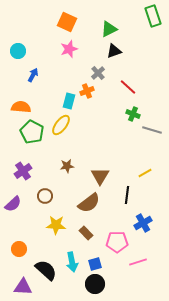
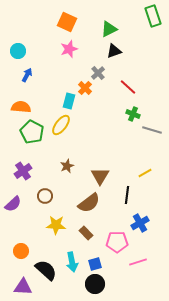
blue arrow: moved 6 px left
orange cross: moved 2 px left, 3 px up; rotated 24 degrees counterclockwise
brown star: rotated 16 degrees counterclockwise
blue cross: moved 3 px left
orange circle: moved 2 px right, 2 px down
